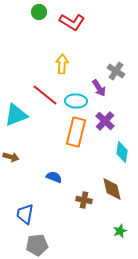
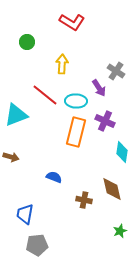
green circle: moved 12 px left, 30 px down
purple cross: rotated 18 degrees counterclockwise
